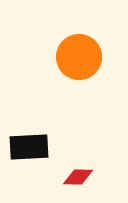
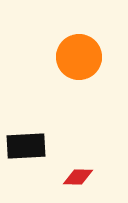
black rectangle: moved 3 px left, 1 px up
